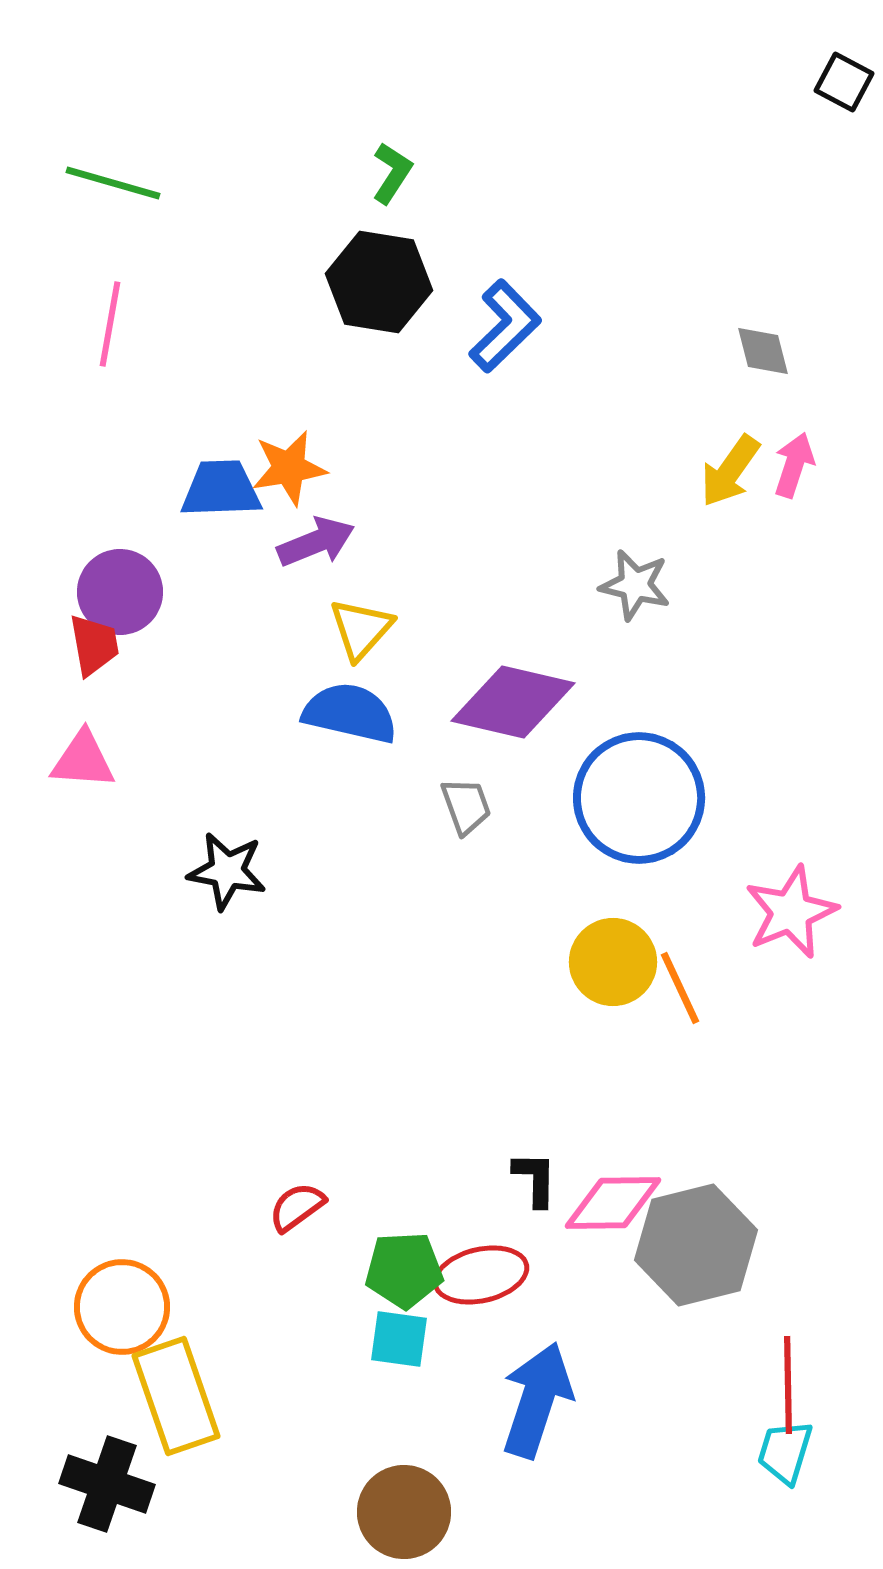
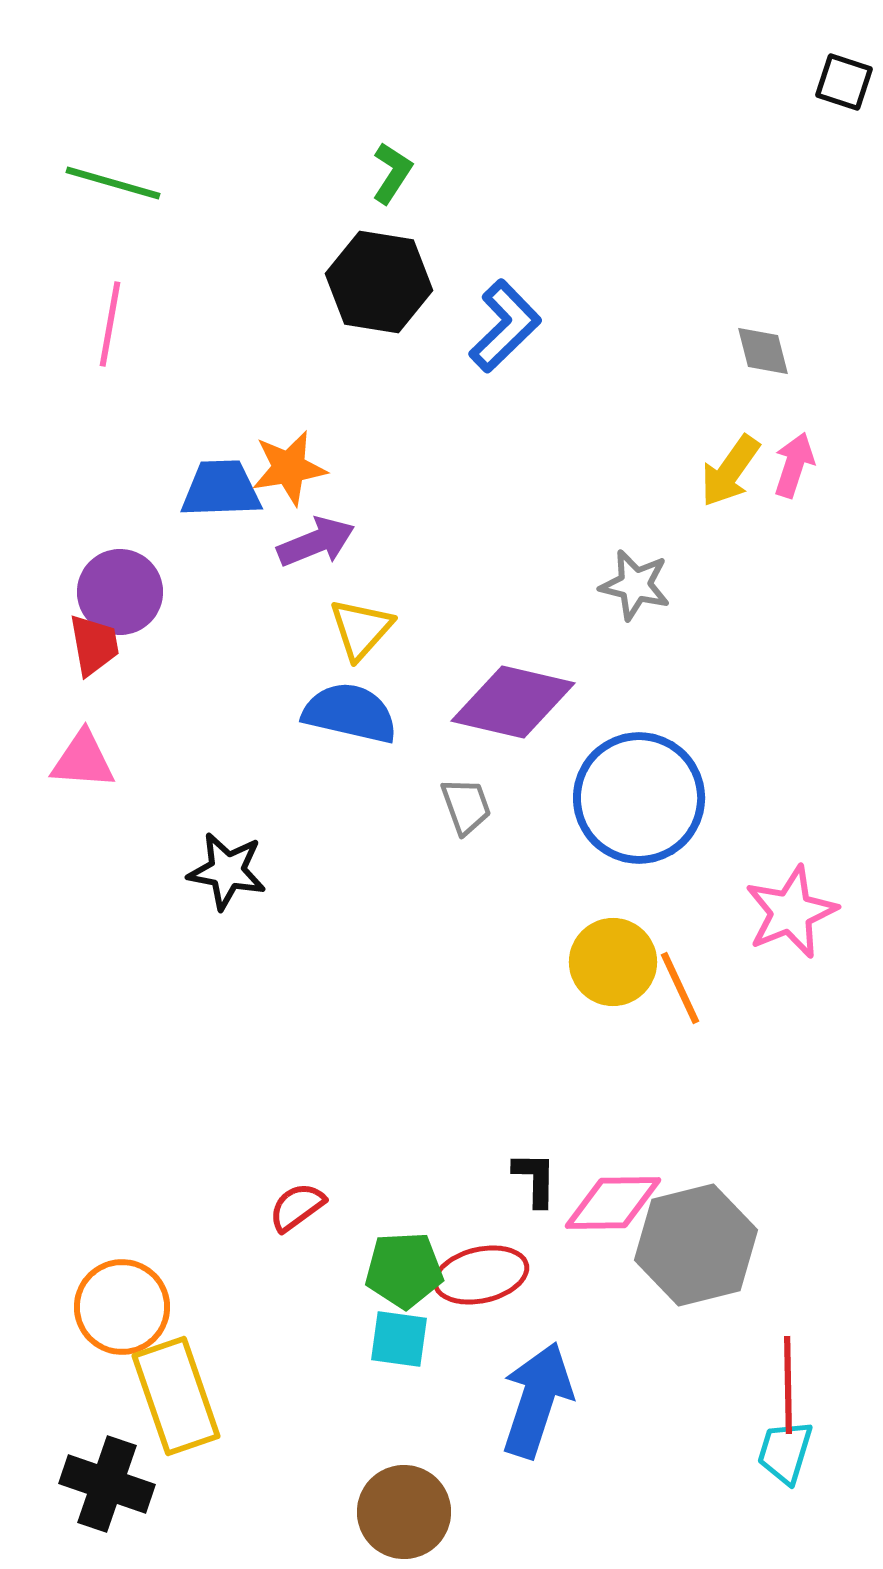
black square: rotated 10 degrees counterclockwise
